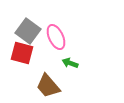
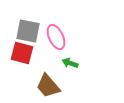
gray square: rotated 25 degrees counterclockwise
